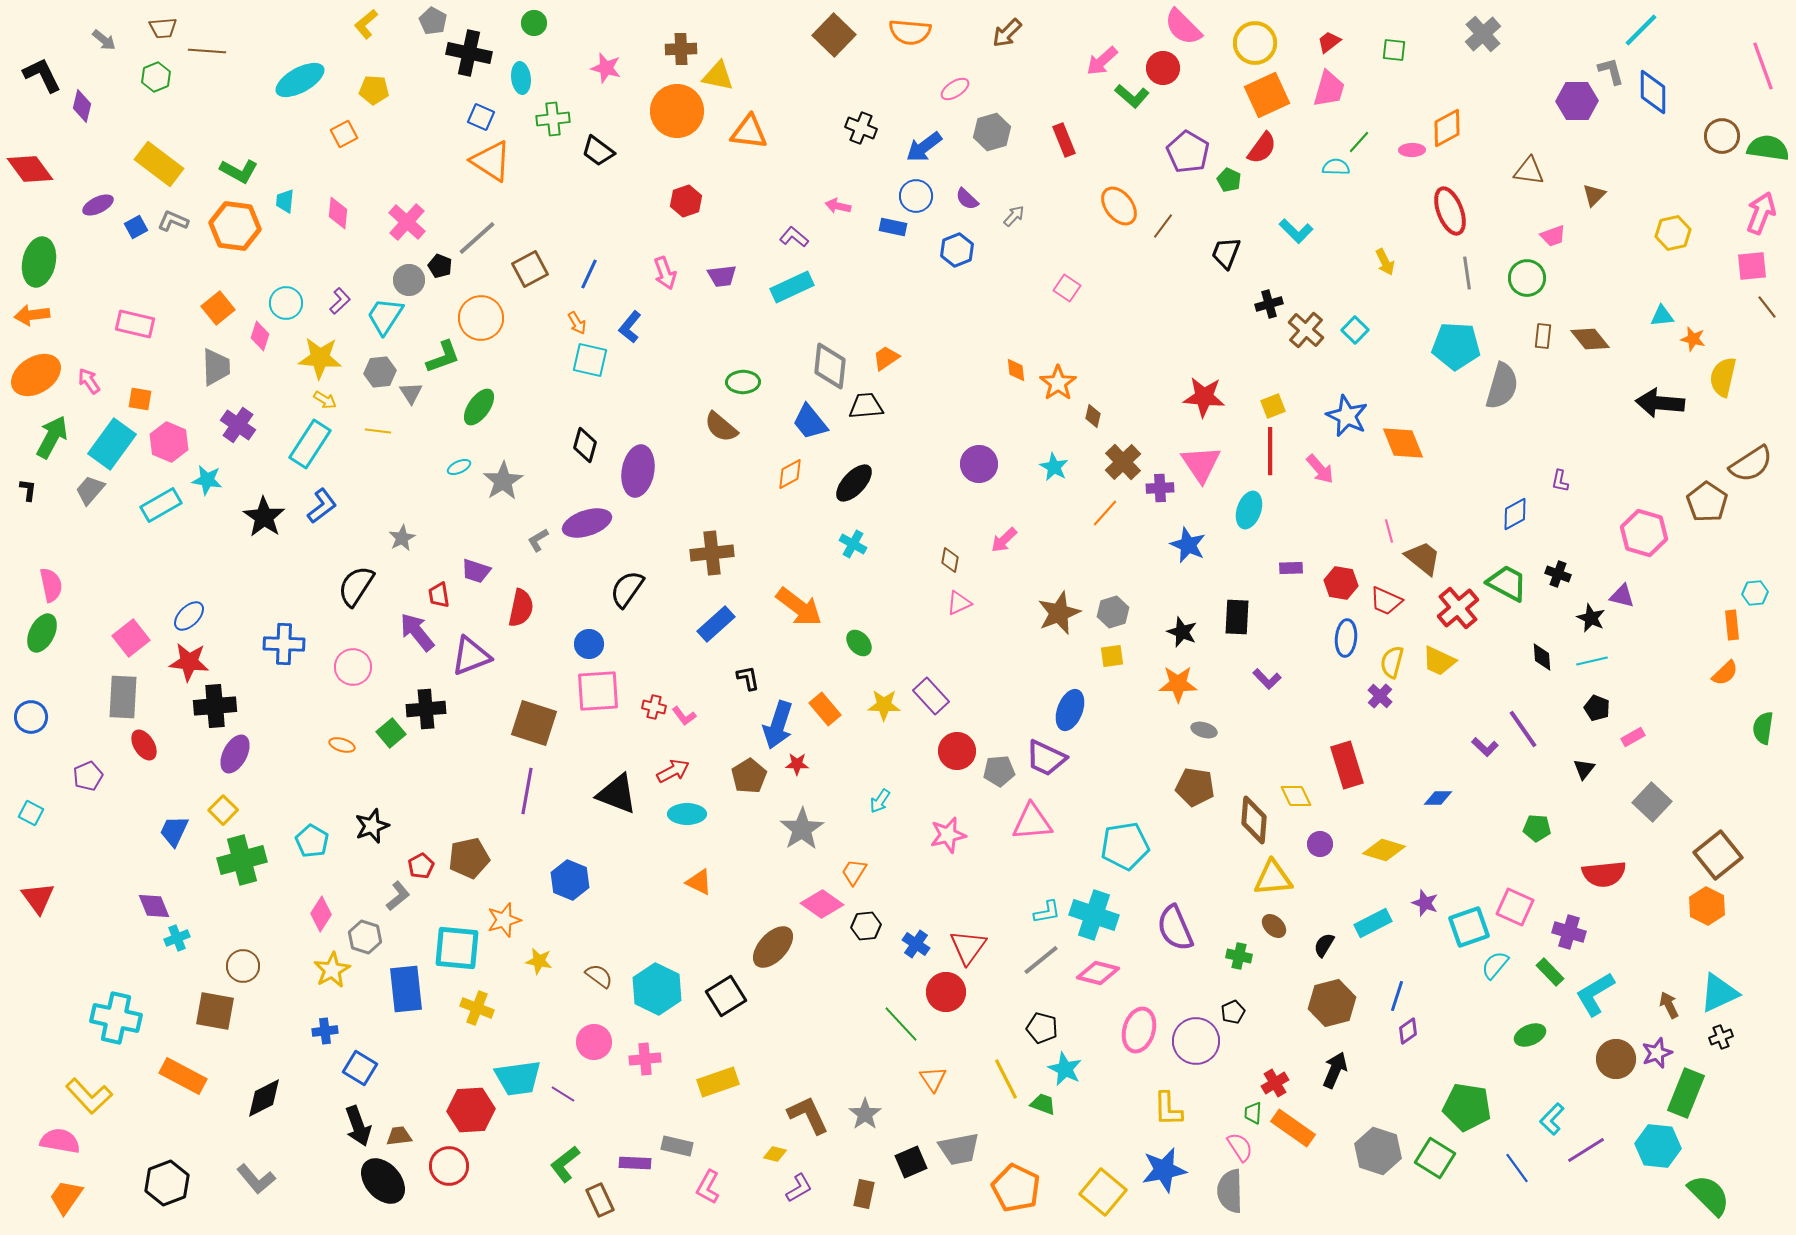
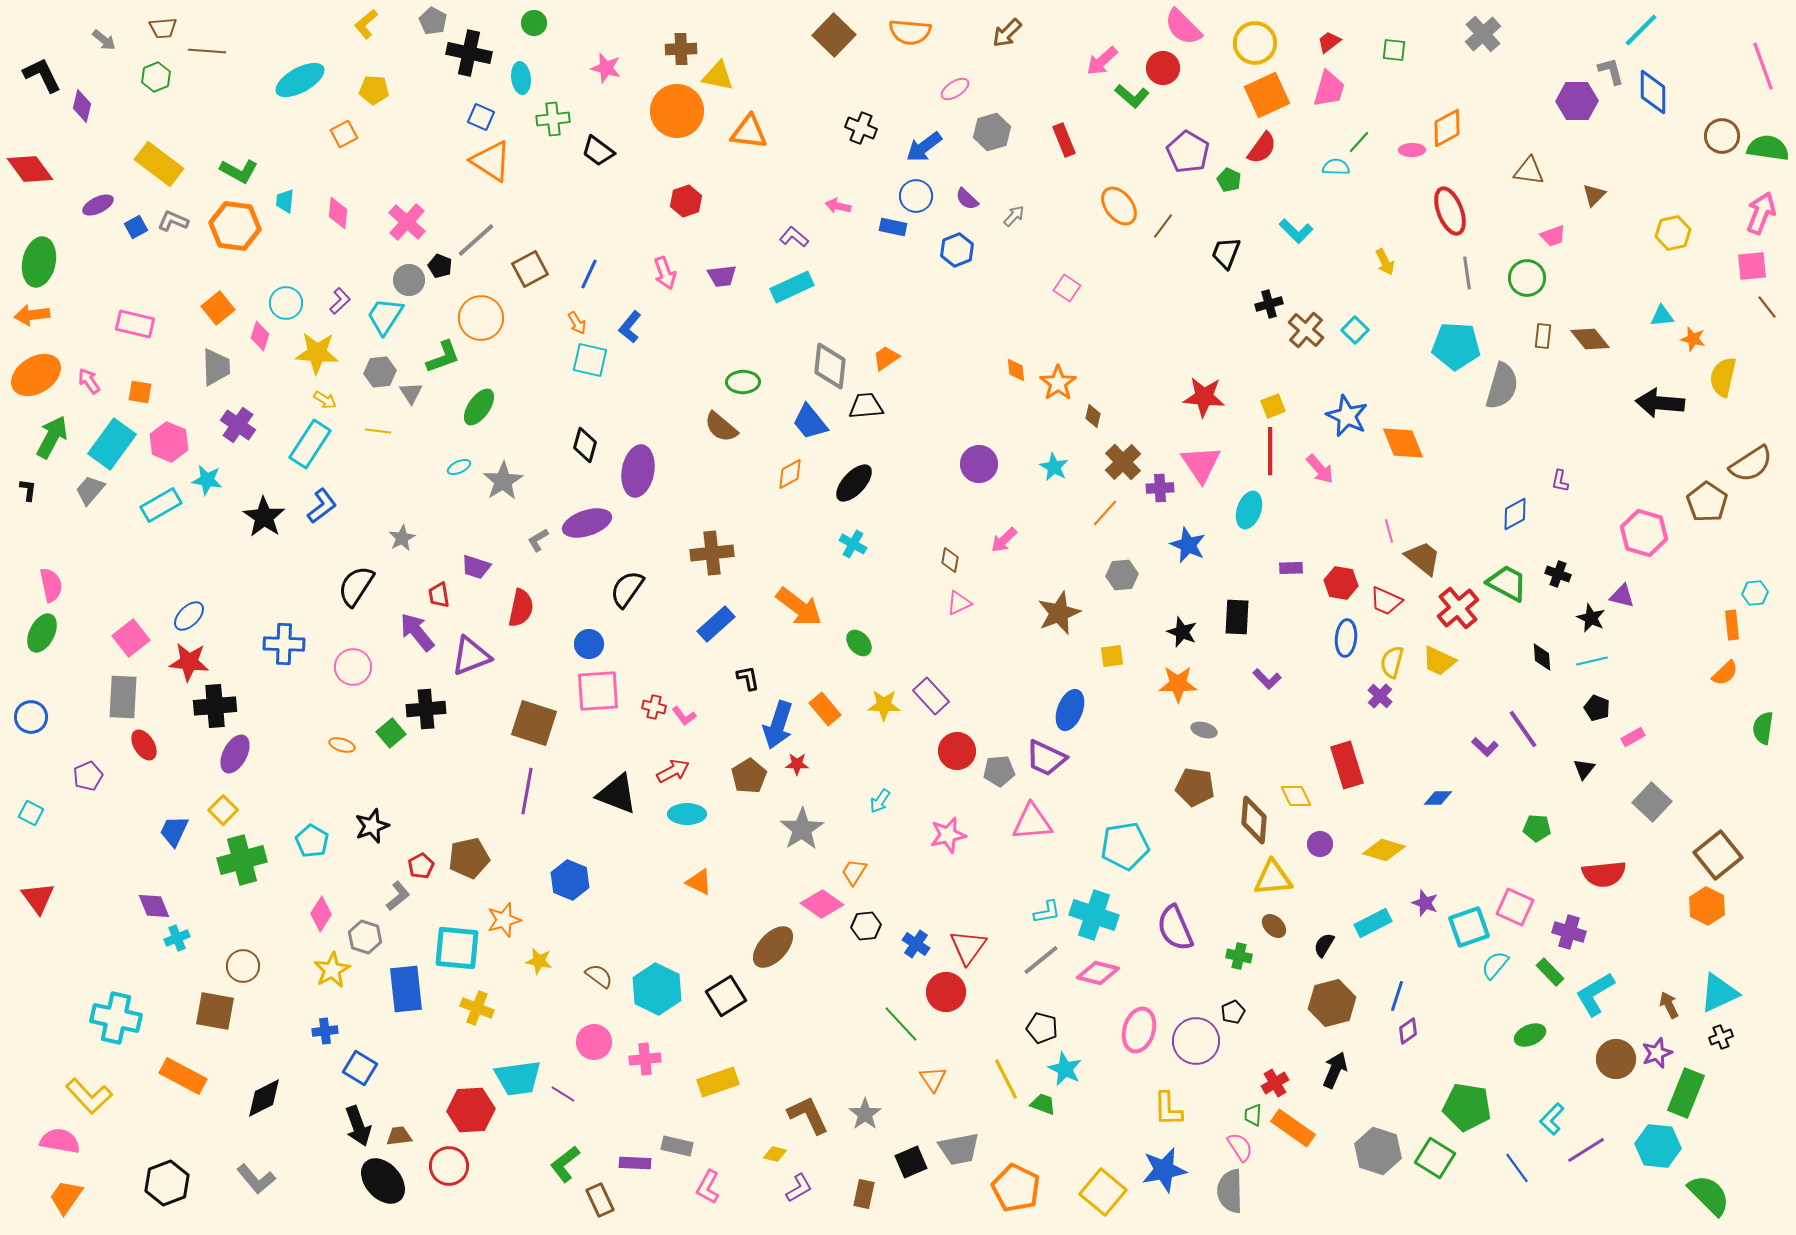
gray line at (477, 238): moved 1 px left, 2 px down
yellow star at (320, 358): moved 3 px left, 5 px up
orange square at (140, 399): moved 7 px up
purple trapezoid at (476, 571): moved 4 px up
gray hexagon at (1113, 612): moved 9 px right, 37 px up; rotated 12 degrees clockwise
green trapezoid at (1253, 1113): moved 2 px down
